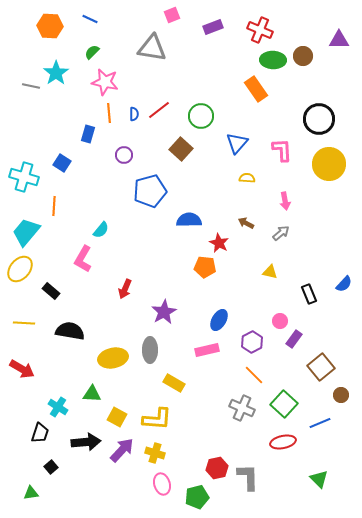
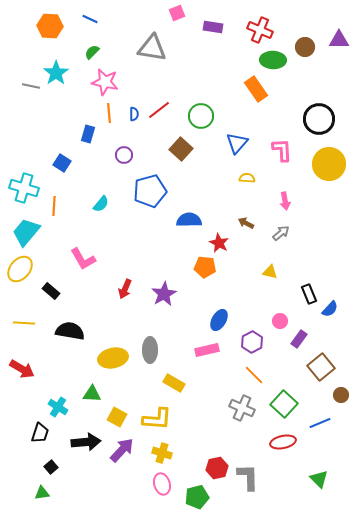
pink square at (172, 15): moved 5 px right, 2 px up
purple rectangle at (213, 27): rotated 30 degrees clockwise
brown circle at (303, 56): moved 2 px right, 9 px up
cyan cross at (24, 177): moved 11 px down
cyan semicircle at (101, 230): moved 26 px up
pink L-shape at (83, 259): rotated 60 degrees counterclockwise
blue semicircle at (344, 284): moved 14 px left, 25 px down
purple star at (164, 312): moved 18 px up
purple rectangle at (294, 339): moved 5 px right
yellow cross at (155, 453): moved 7 px right
green triangle at (31, 493): moved 11 px right
